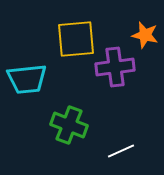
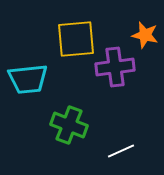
cyan trapezoid: moved 1 px right
